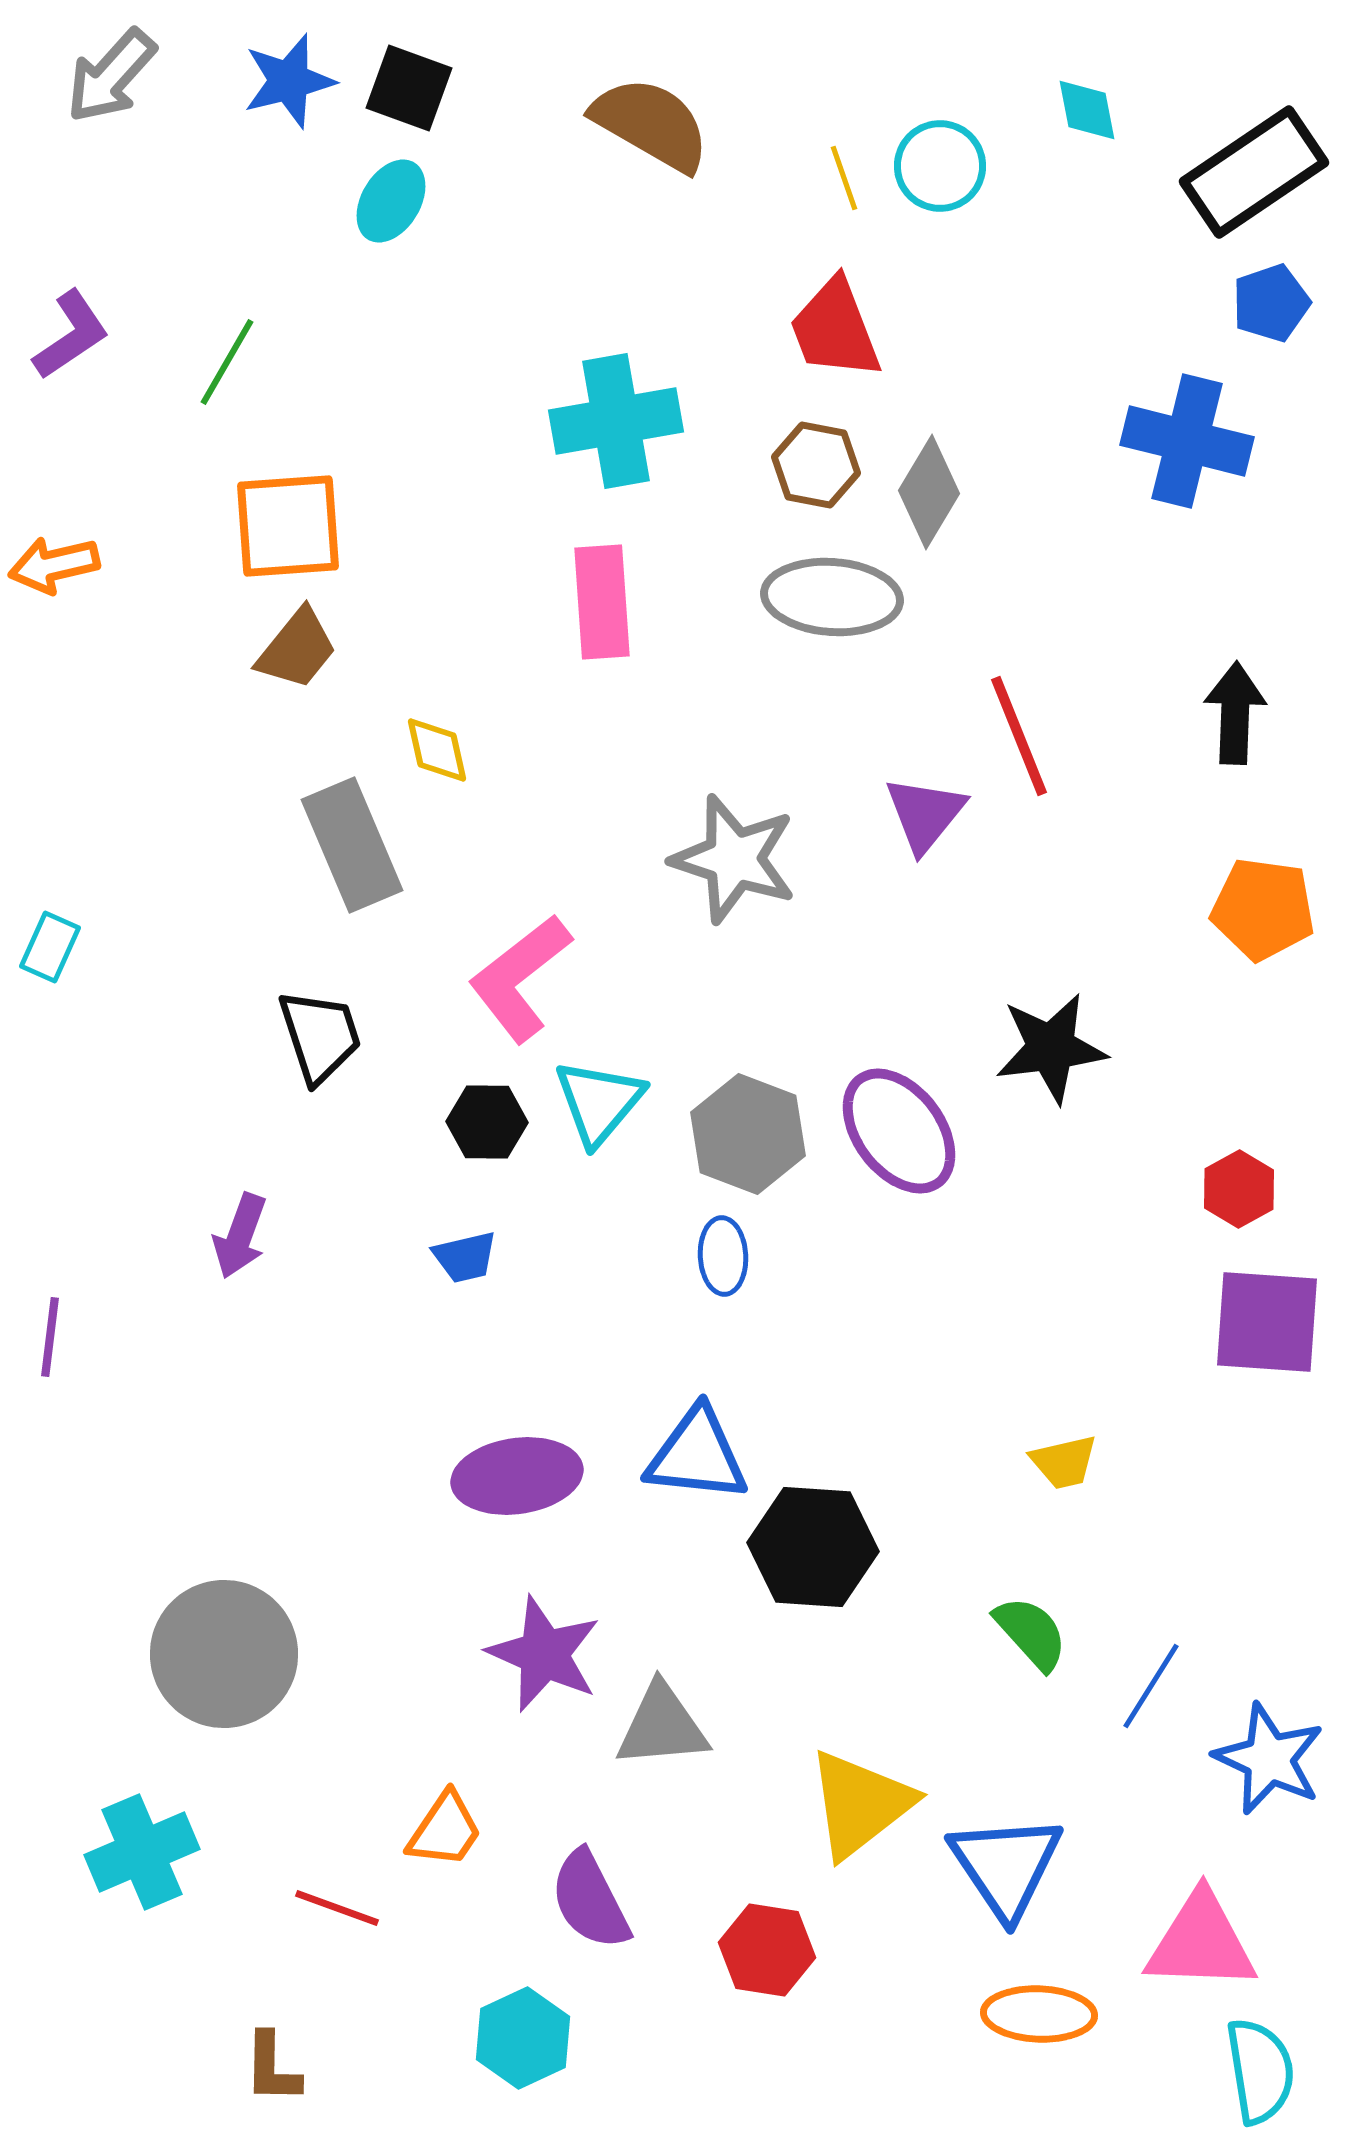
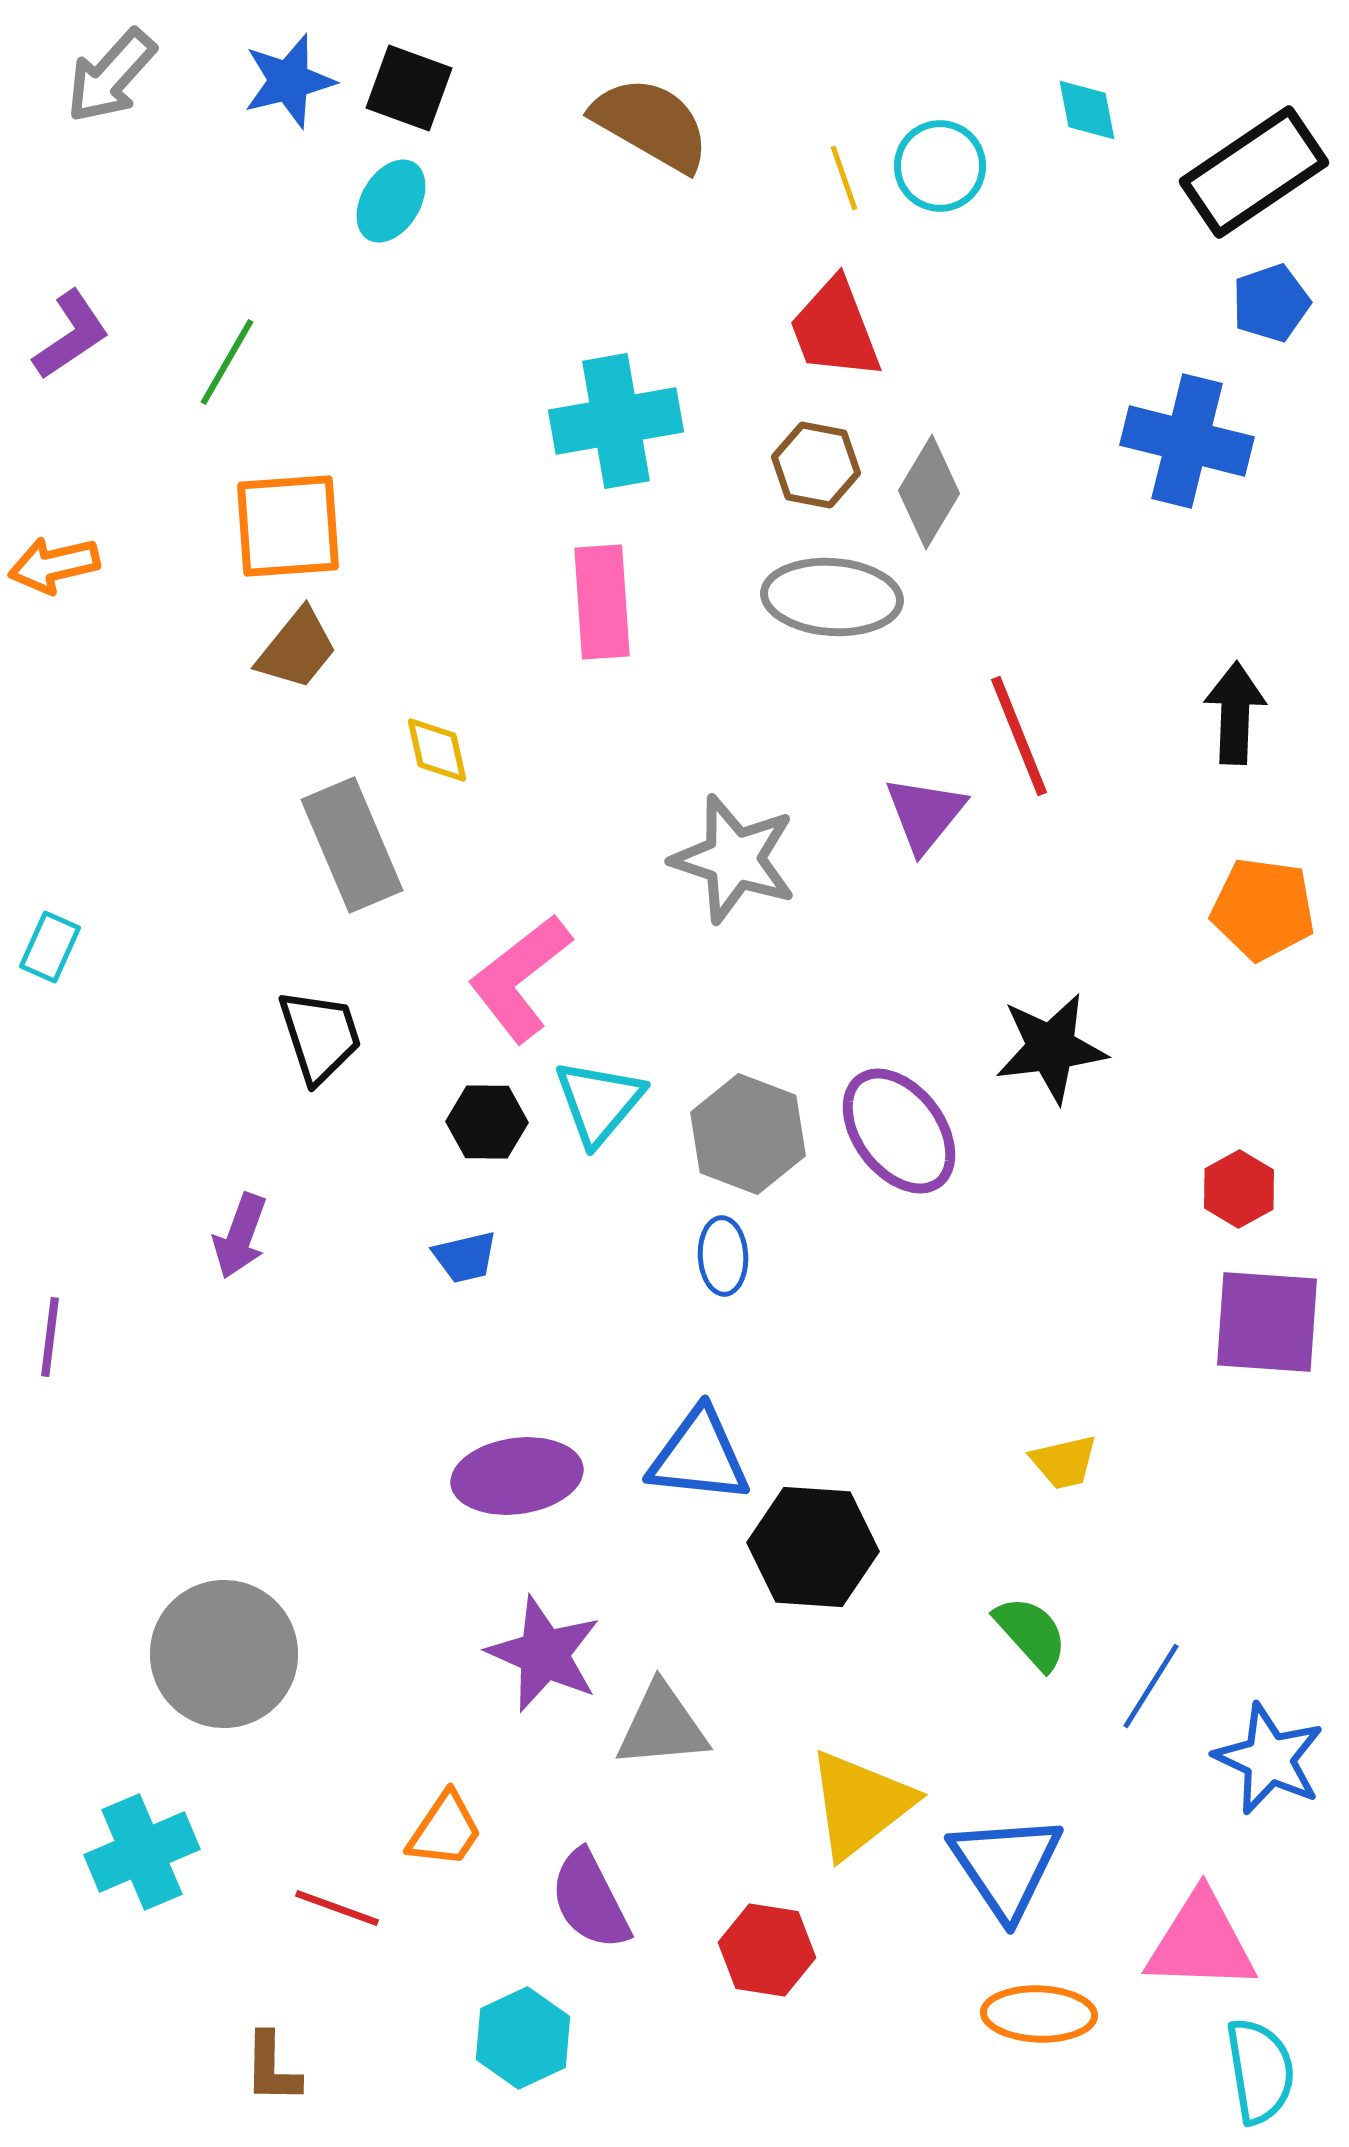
blue triangle at (697, 1455): moved 2 px right, 1 px down
